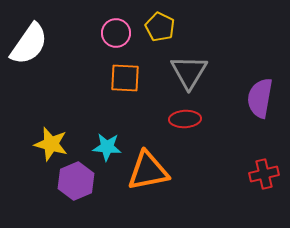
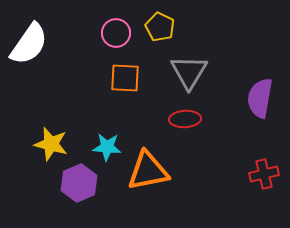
purple hexagon: moved 3 px right, 2 px down
